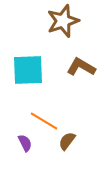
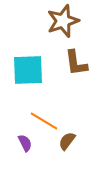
brown L-shape: moved 5 px left, 4 px up; rotated 128 degrees counterclockwise
